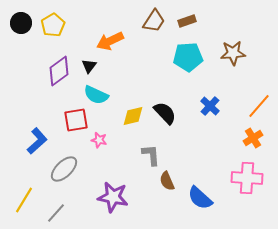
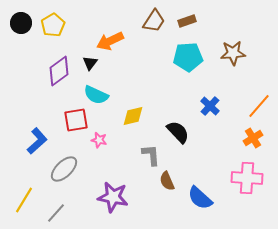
black triangle: moved 1 px right, 3 px up
black semicircle: moved 13 px right, 19 px down
